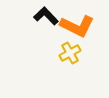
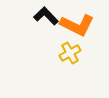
orange L-shape: moved 1 px up
